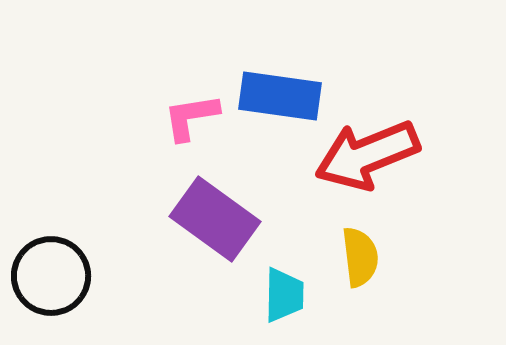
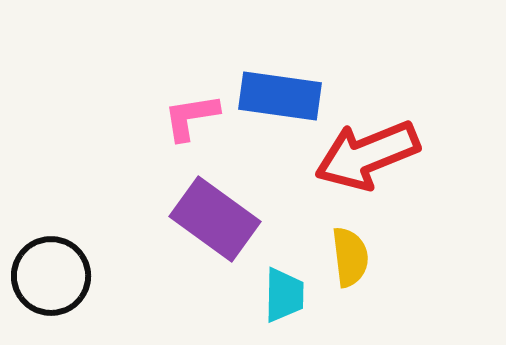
yellow semicircle: moved 10 px left
